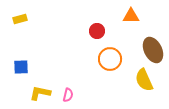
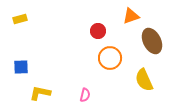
orange triangle: rotated 18 degrees counterclockwise
red circle: moved 1 px right
brown ellipse: moved 1 px left, 9 px up
orange circle: moved 1 px up
pink semicircle: moved 17 px right
